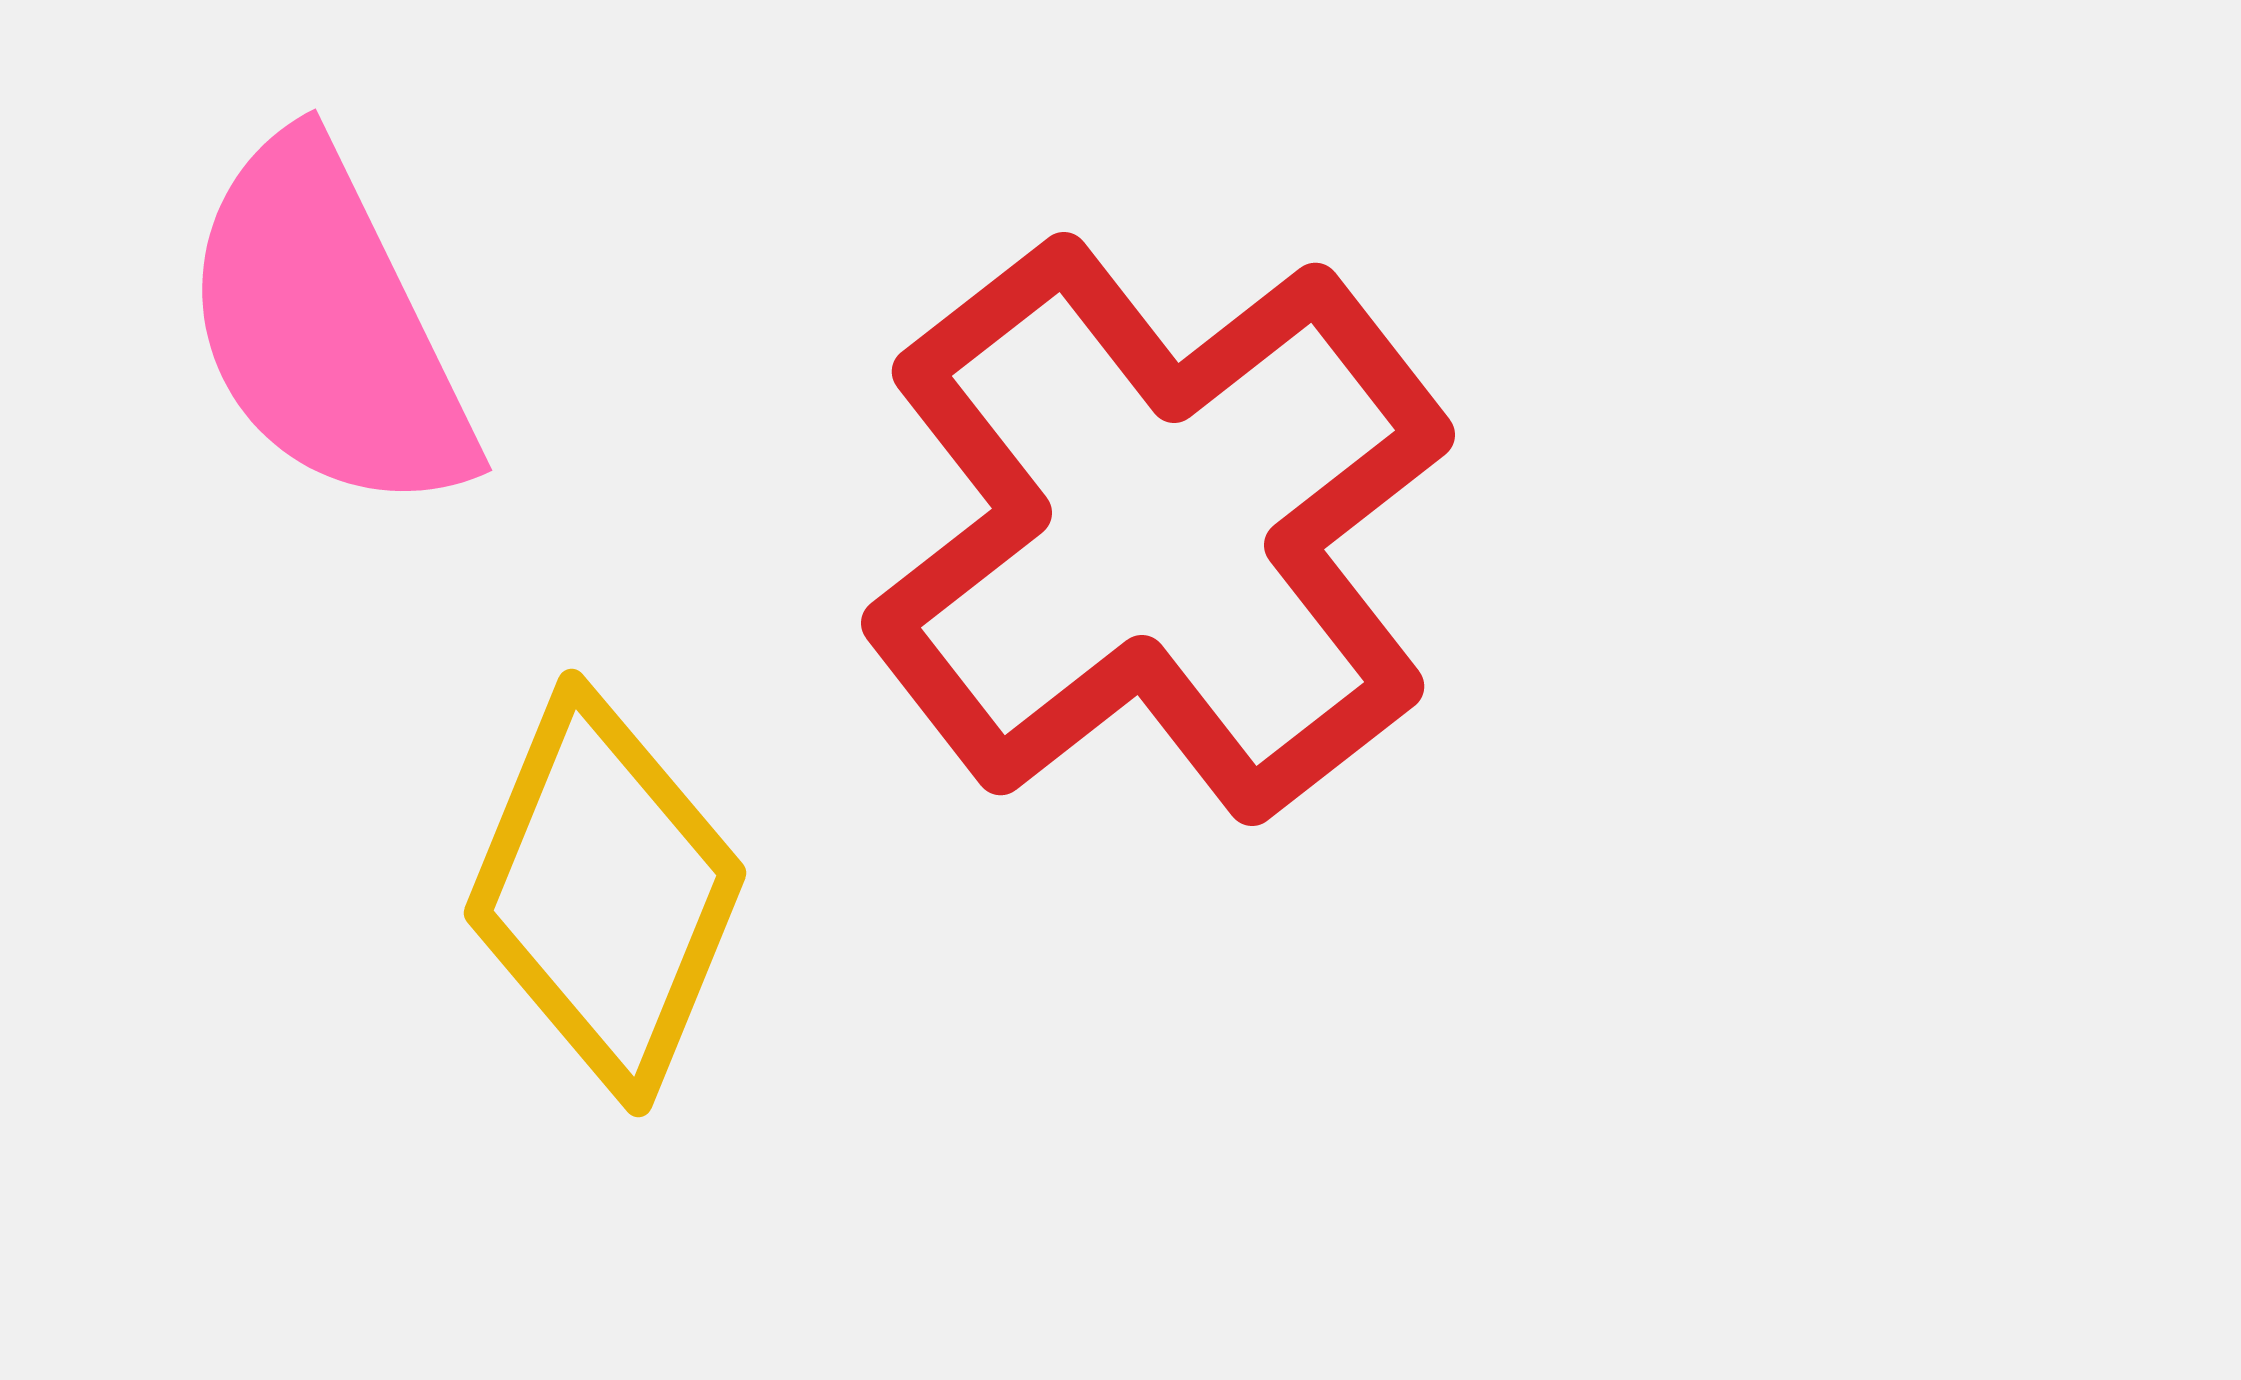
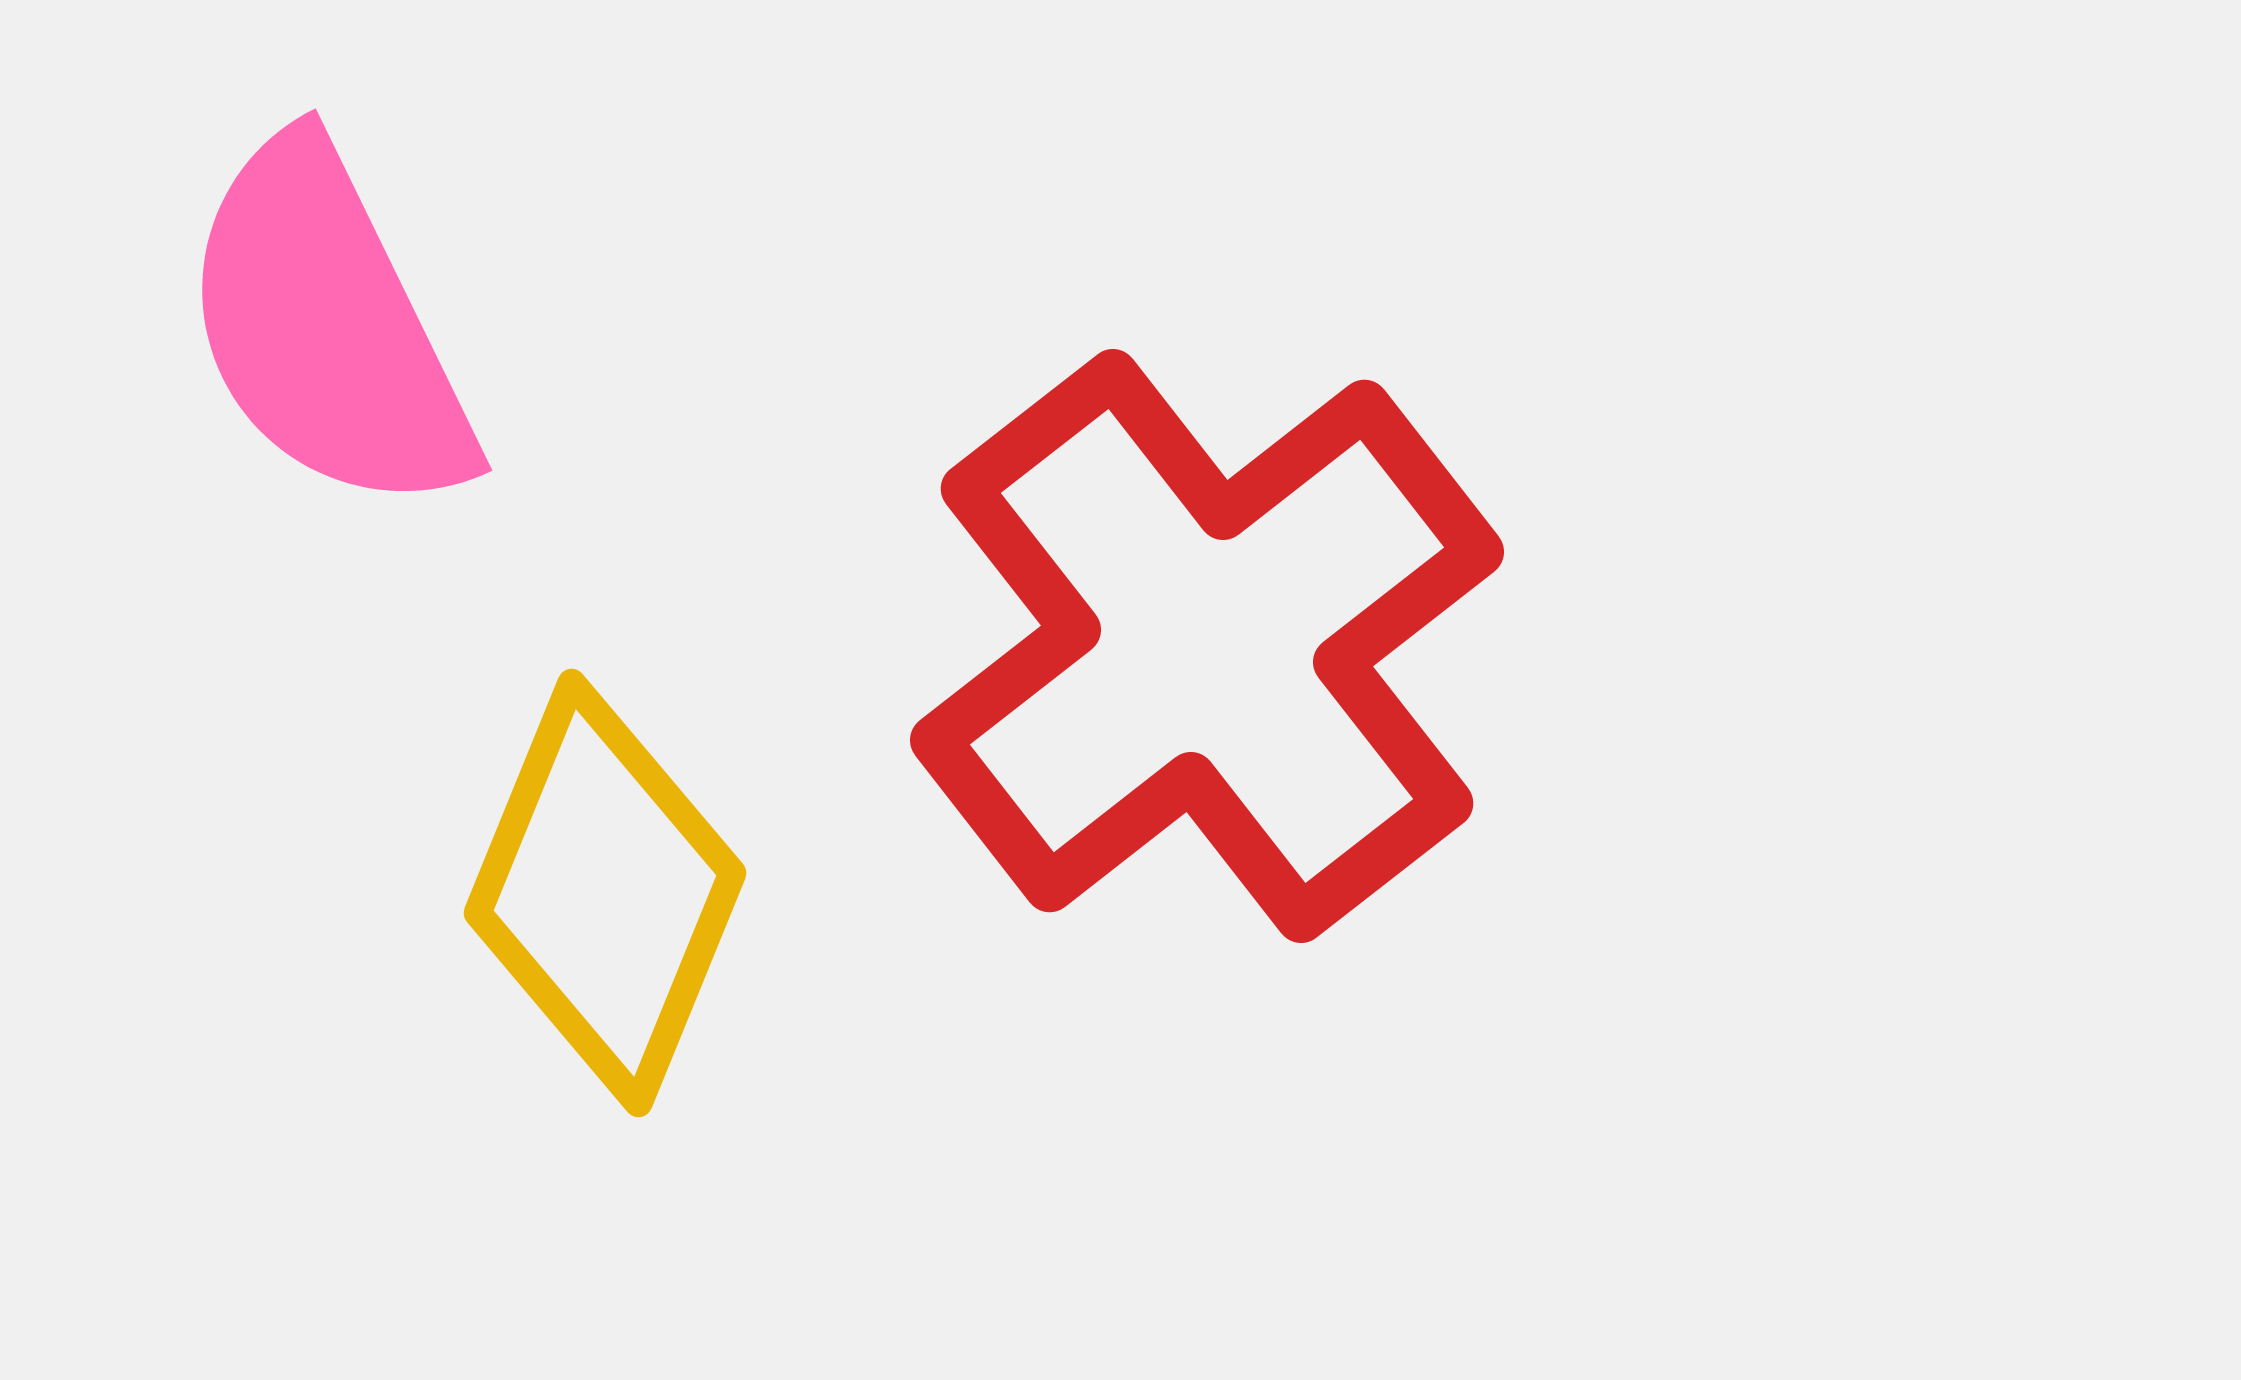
red cross: moved 49 px right, 117 px down
